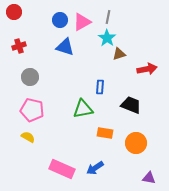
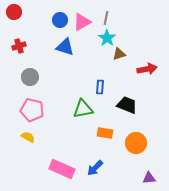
gray line: moved 2 px left, 1 px down
black trapezoid: moved 4 px left
blue arrow: rotated 12 degrees counterclockwise
purple triangle: rotated 16 degrees counterclockwise
